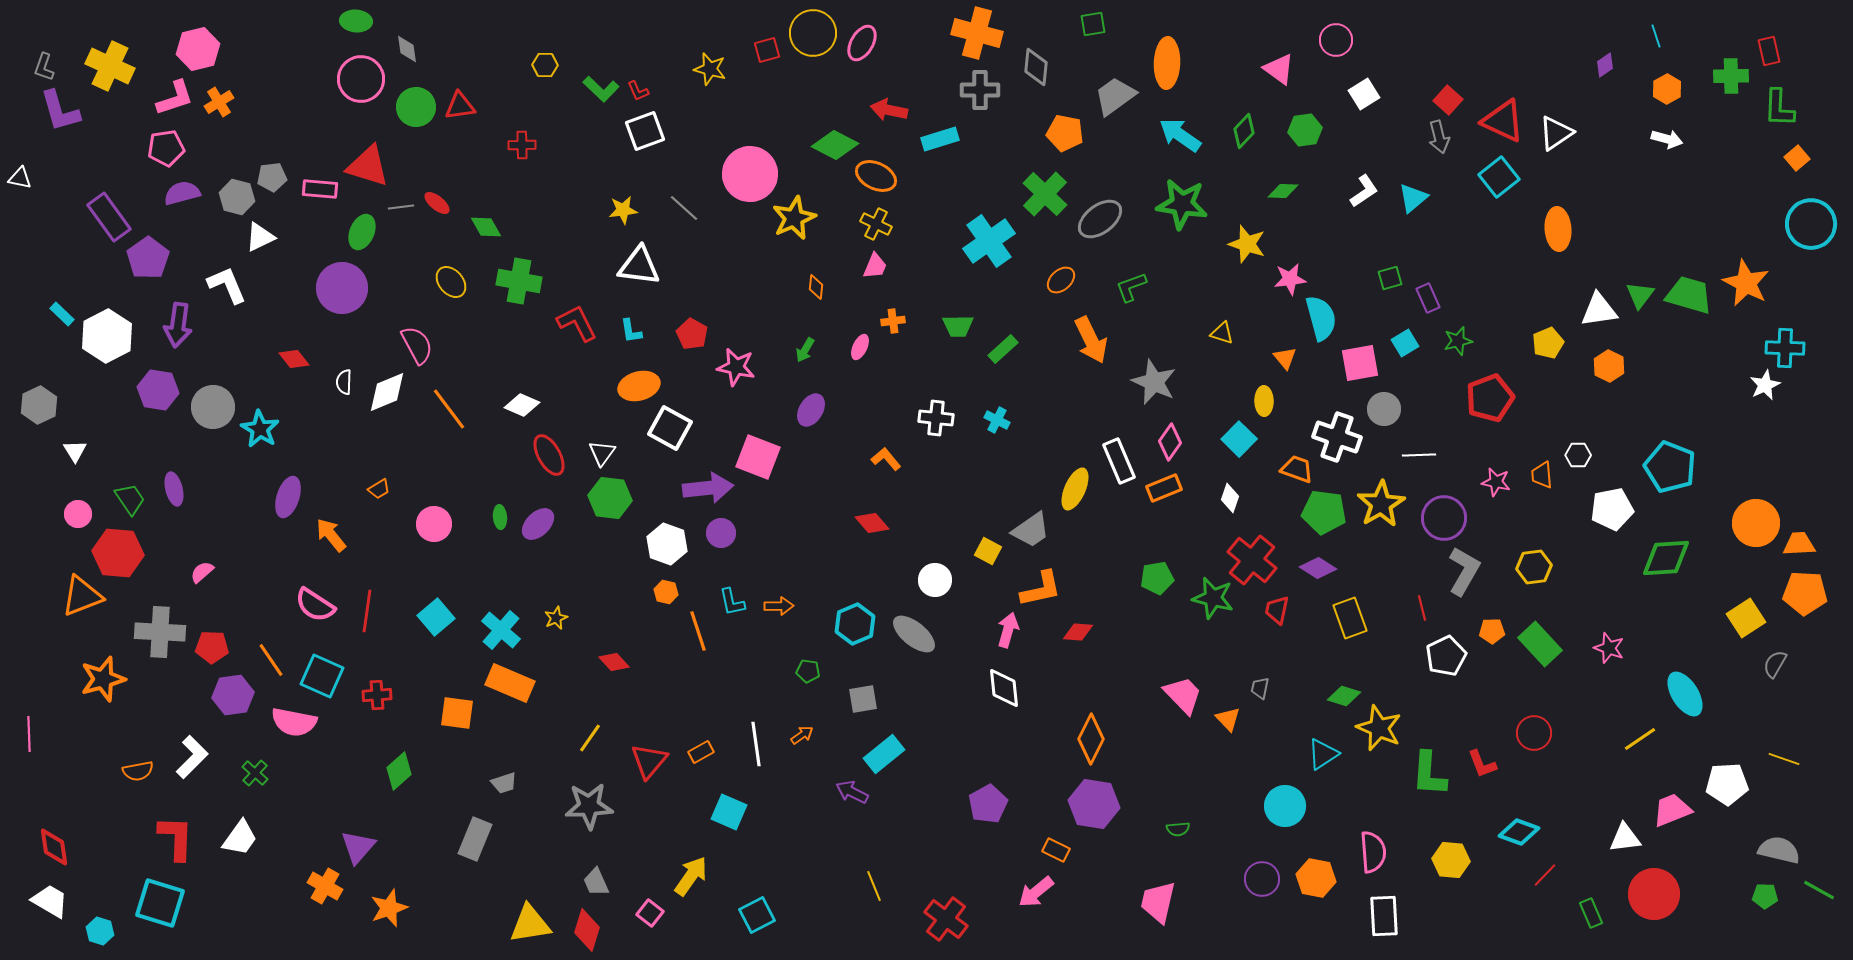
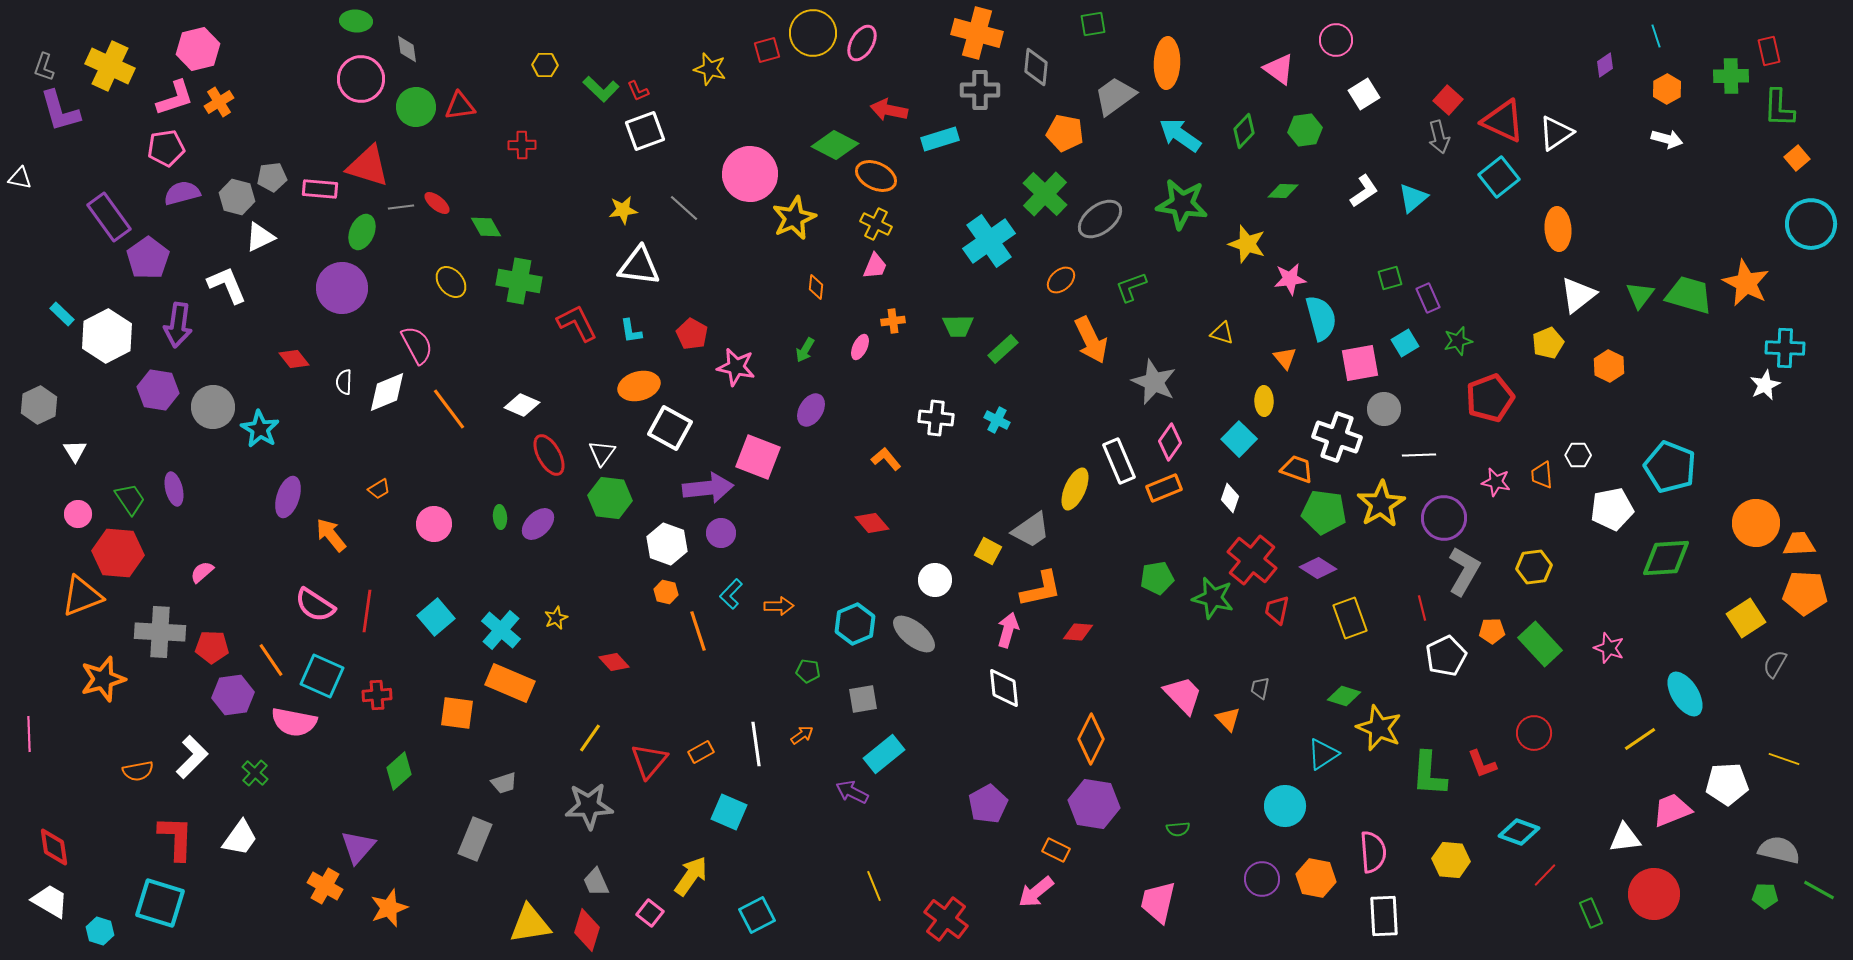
white triangle at (1599, 310): moved 21 px left, 15 px up; rotated 30 degrees counterclockwise
cyan L-shape at (732, 602): moved 1 px left, 8 px up; rotated 56 degrees clockwise
